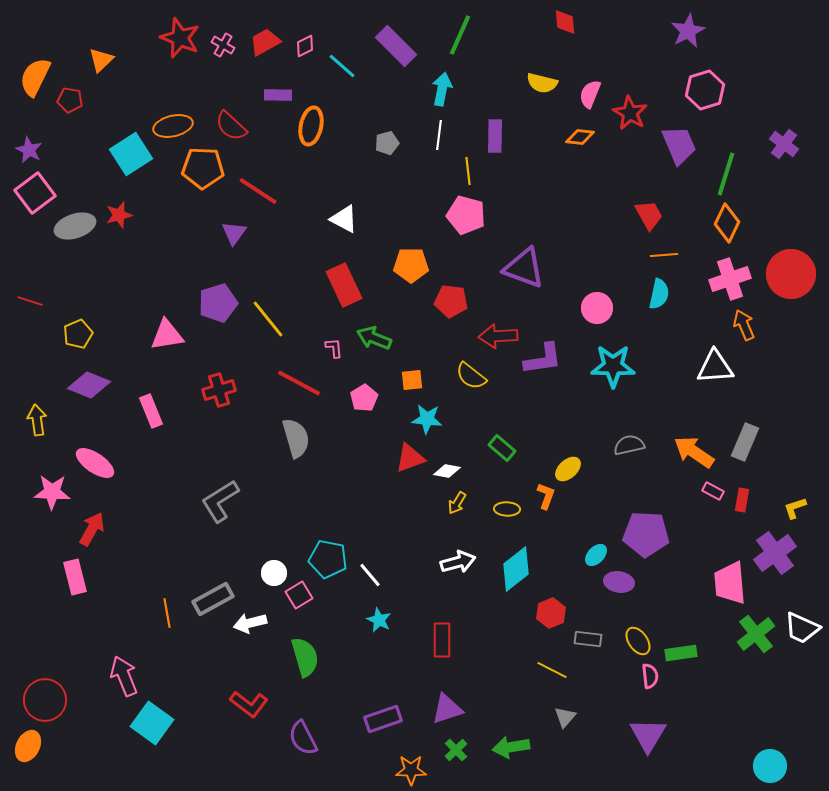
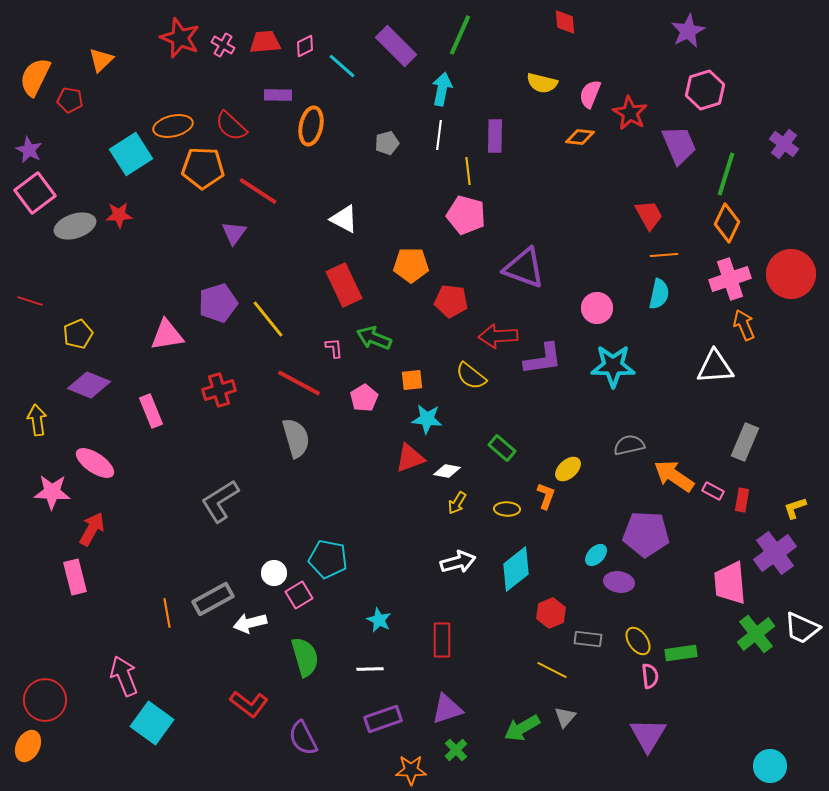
red trapezoid at (265, 42): rotated 24 degrees clockwise
red star at (119, 215): rotated 12 degrees clockwise
orange arrow at (694, 452): moved 20 px left, 24 px down
white line at (370, 575): moved 94 px down; rotated 52 degrees counterclockwise
green arrow at (511, 747): moved 11 px right, 19 px up; rotated 21 degrees counterclockwise
